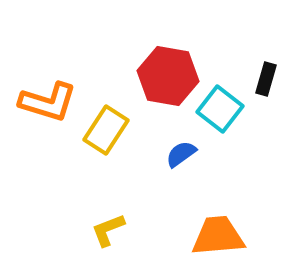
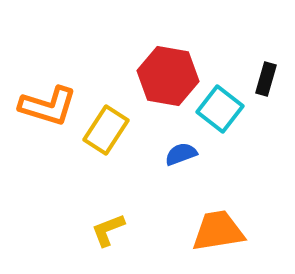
orange L-shape: moved 4 px down
blue semicircle: rotated 16 degrees clockwise
orange trapezoid: moved 5 px up; rotated 4 degrees counterclockwise
